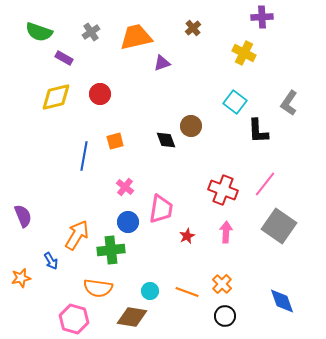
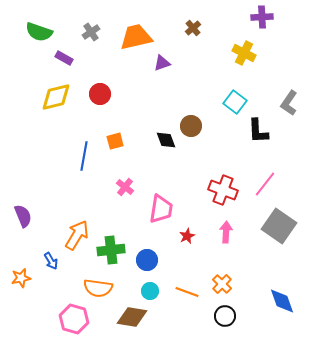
blue circle: moved 19 px right, 38 px down
